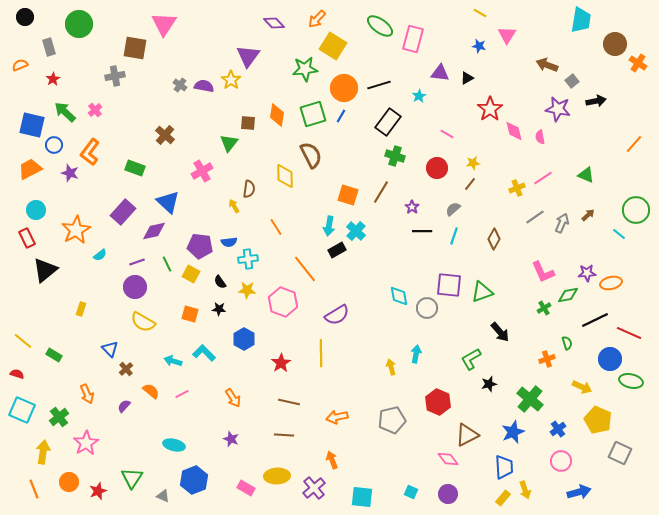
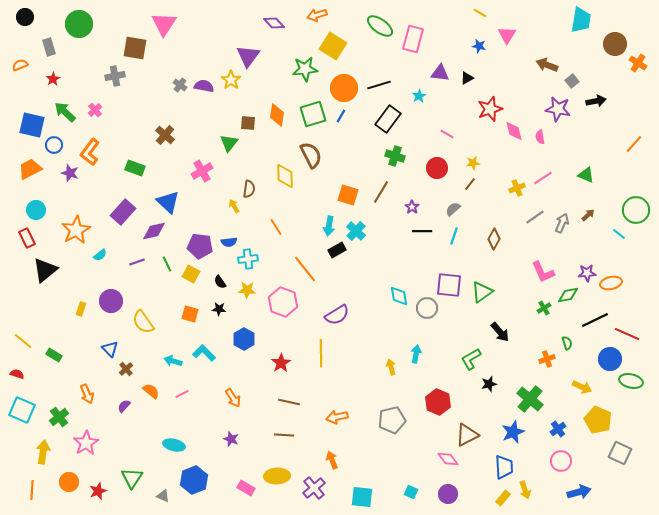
orange arrow at (317, 19): moved 4 px up; rotated 30 degrees clockwise
red star at (490, 109): rotated 15 degrees clockwise
black rectangle at (388, 122): moved 3 px up
purple circle at (135, 287): moved 24 px left, 14 px down
green triangle at (482, 292): rotated 15 degrees counterclockwise
yellow semicircle at (143, 322): rotated 25 degrees clockwise
red line at (629, 333): moved 2 px left, 1 px down
orange line at (34, 489): moved 2 px left, 1 px down; rotated 24 degrees clockwise
